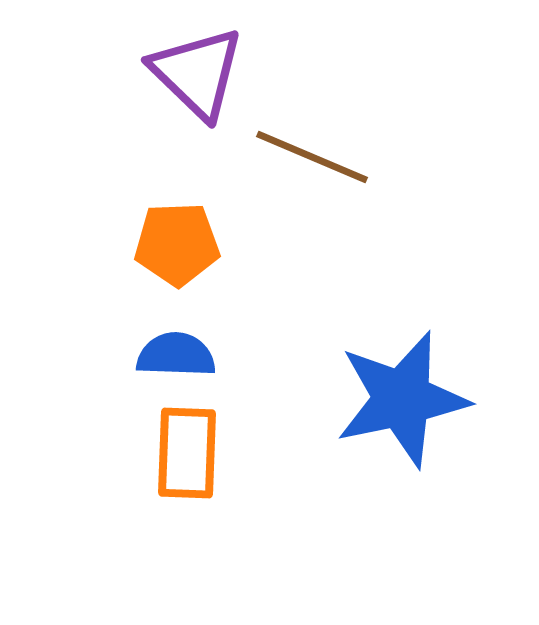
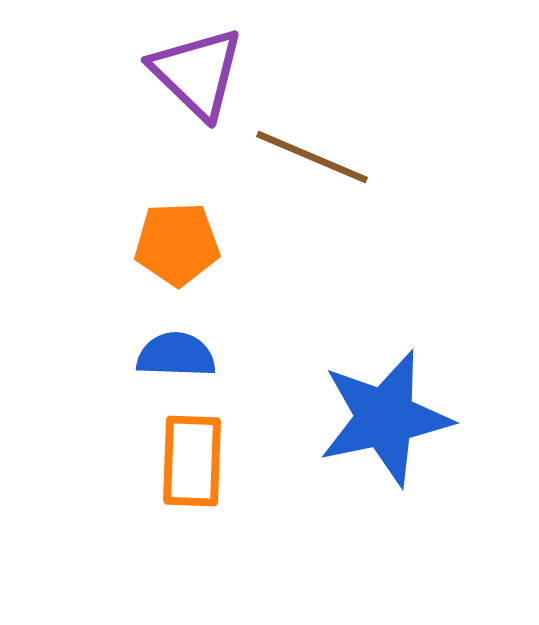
blue star: moved 17 px left, 19 px down
orange rectangle: moved 5 px right, 8 px down
